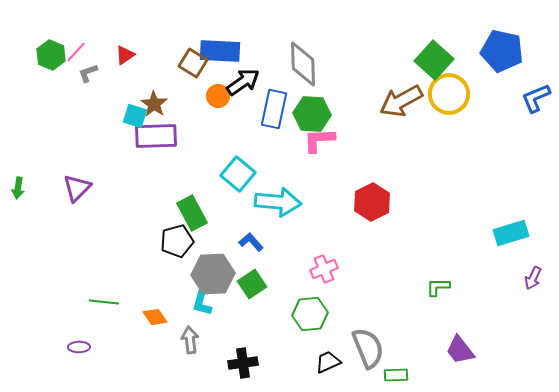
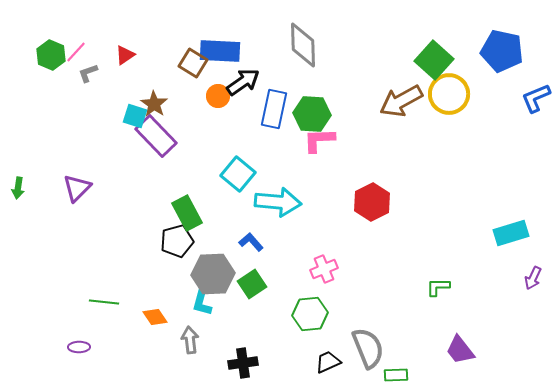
gray diamond at (303, 64): moved 19 px up
purple rectangle at (156, 136): rotated 48 degrees clockwise
green rectangle at (192, 213): moved 5 px left
